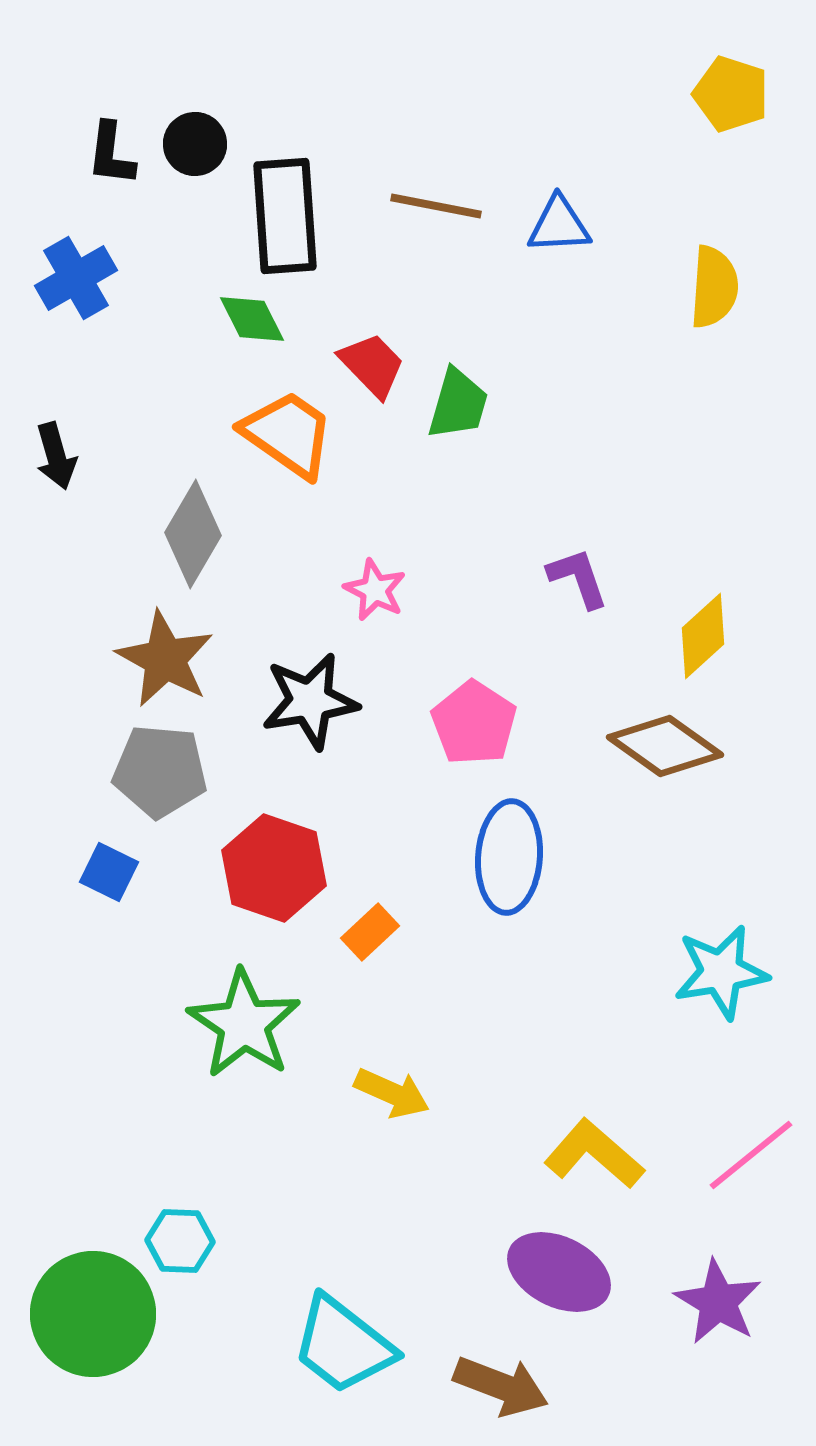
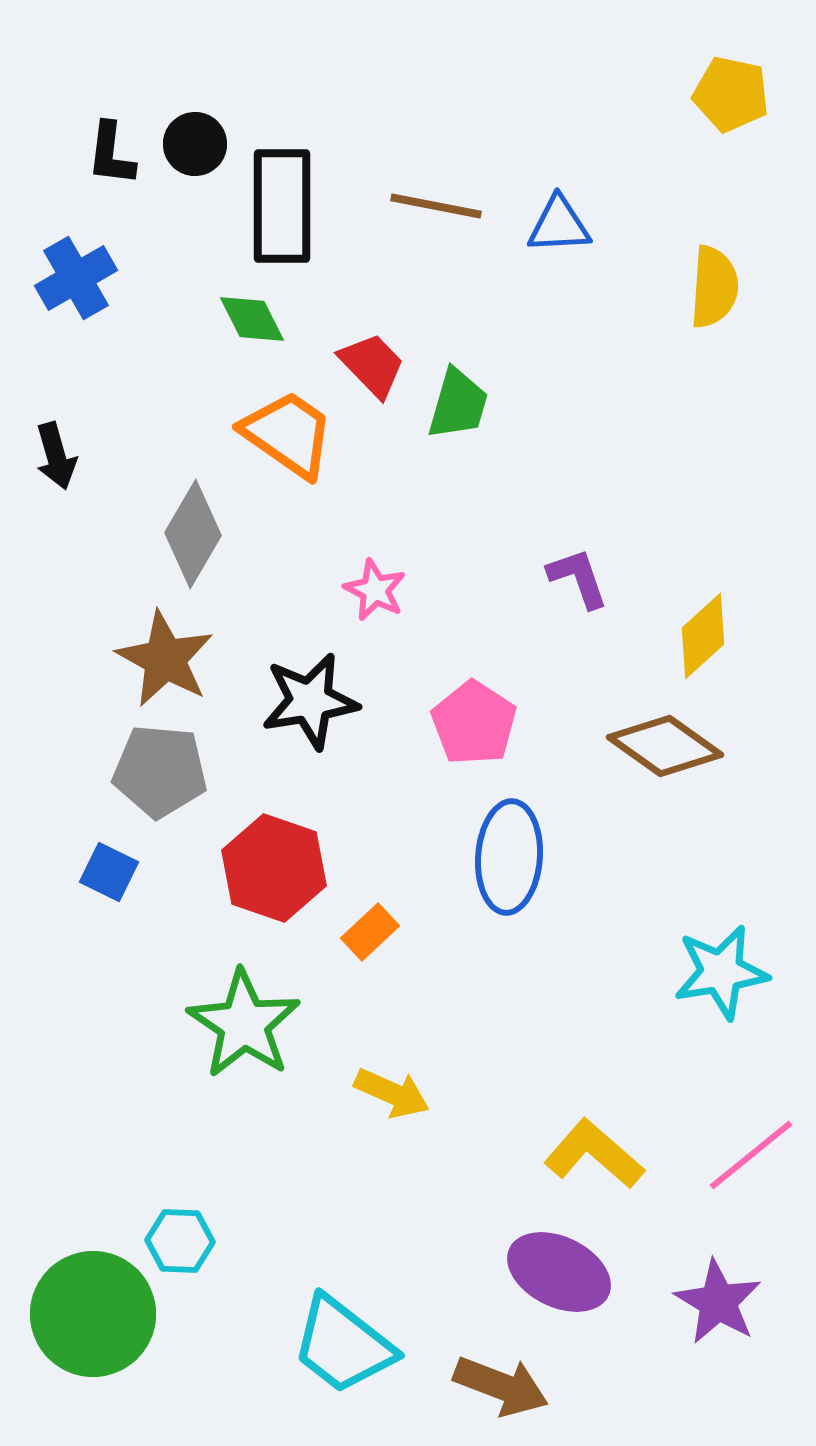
yellow pentagon: rotated 6 degrees counterclockwise
black rectangle: moved 3 px left, 10 px up; rotated 4 degrees clockwise
